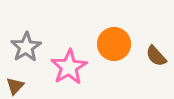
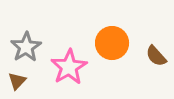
orange circle: moved 2 px left, 1 px up
brown triangle: moved 2 px right, 5 px up
